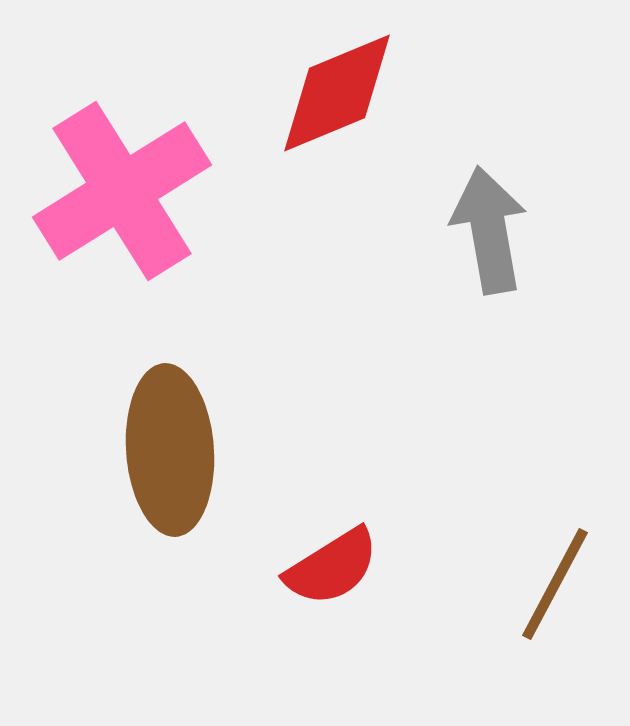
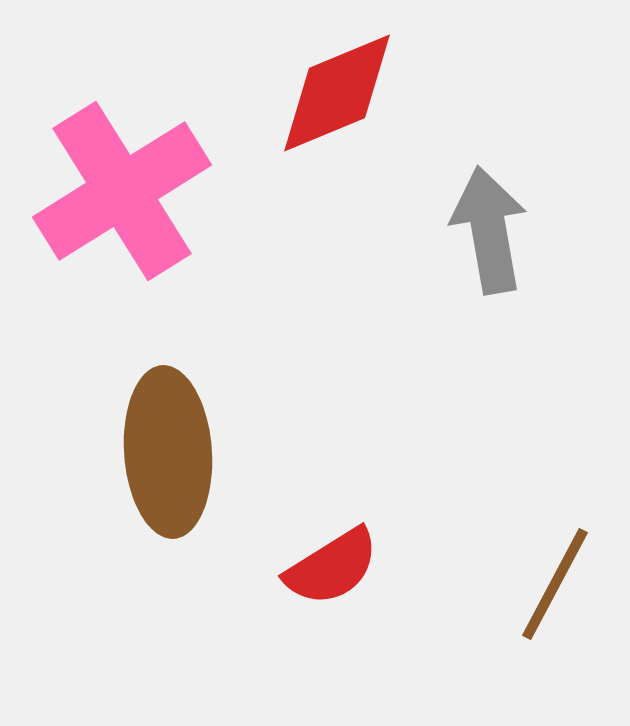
brown ellipse: moved 2 px left, 2 px down
